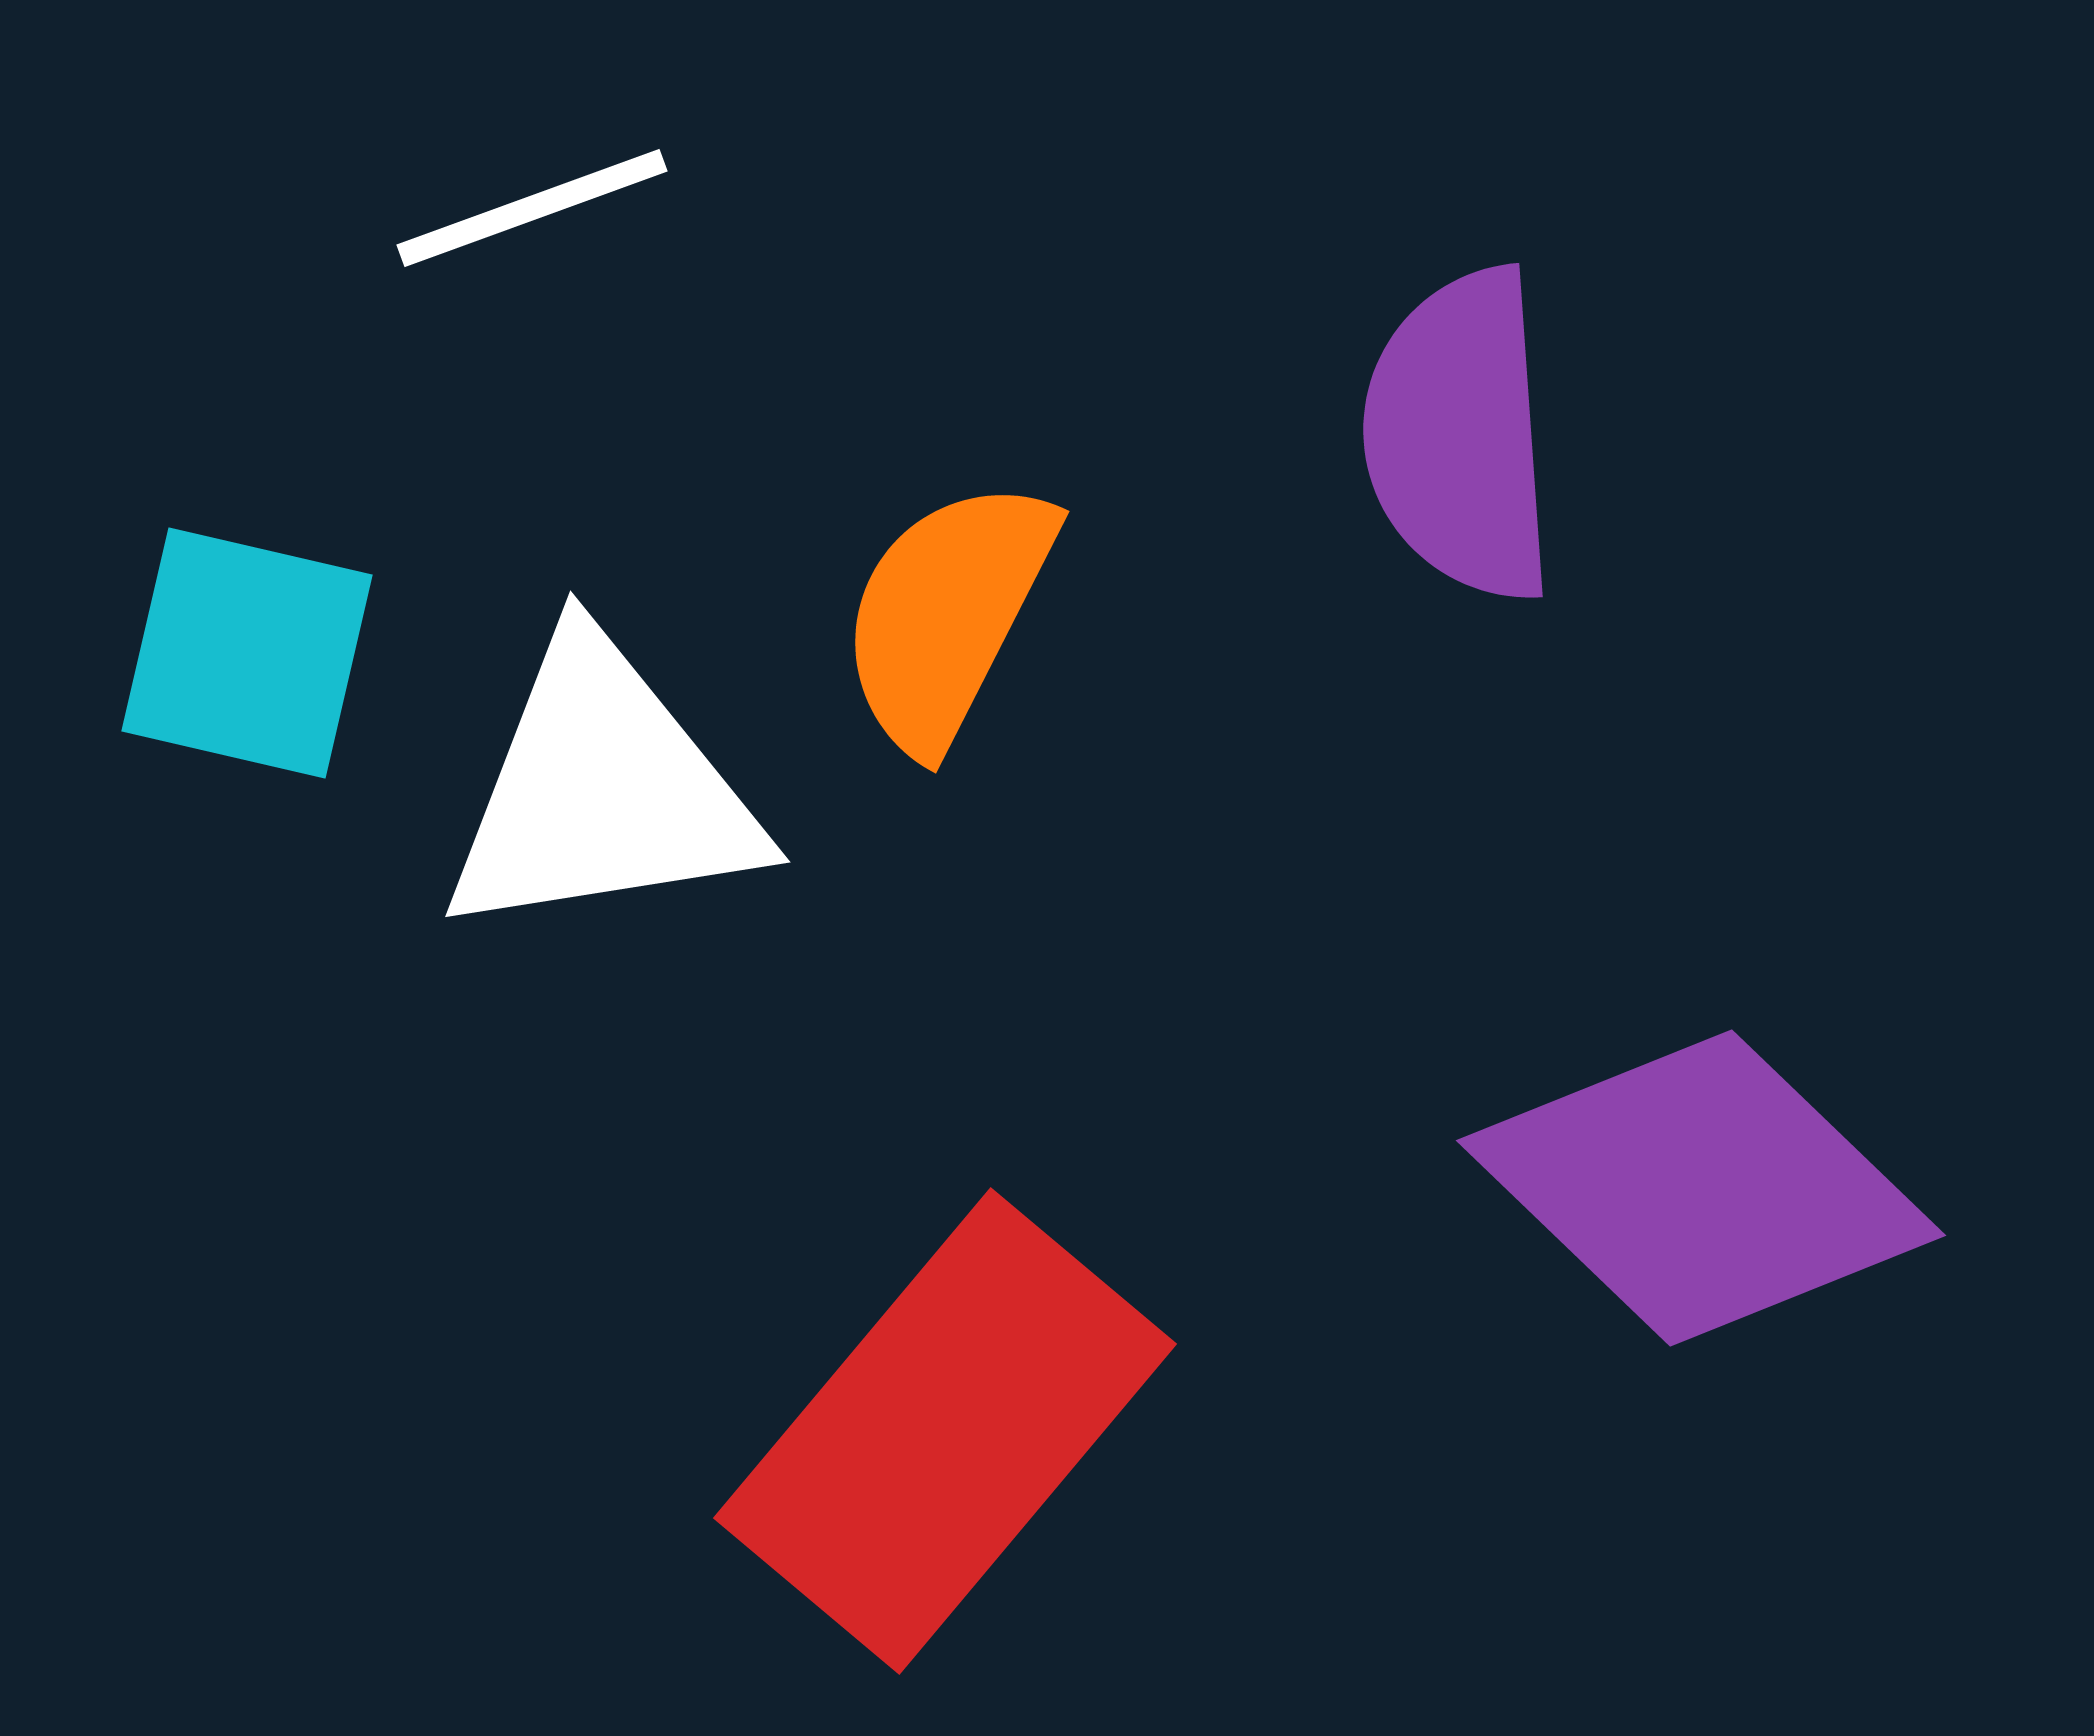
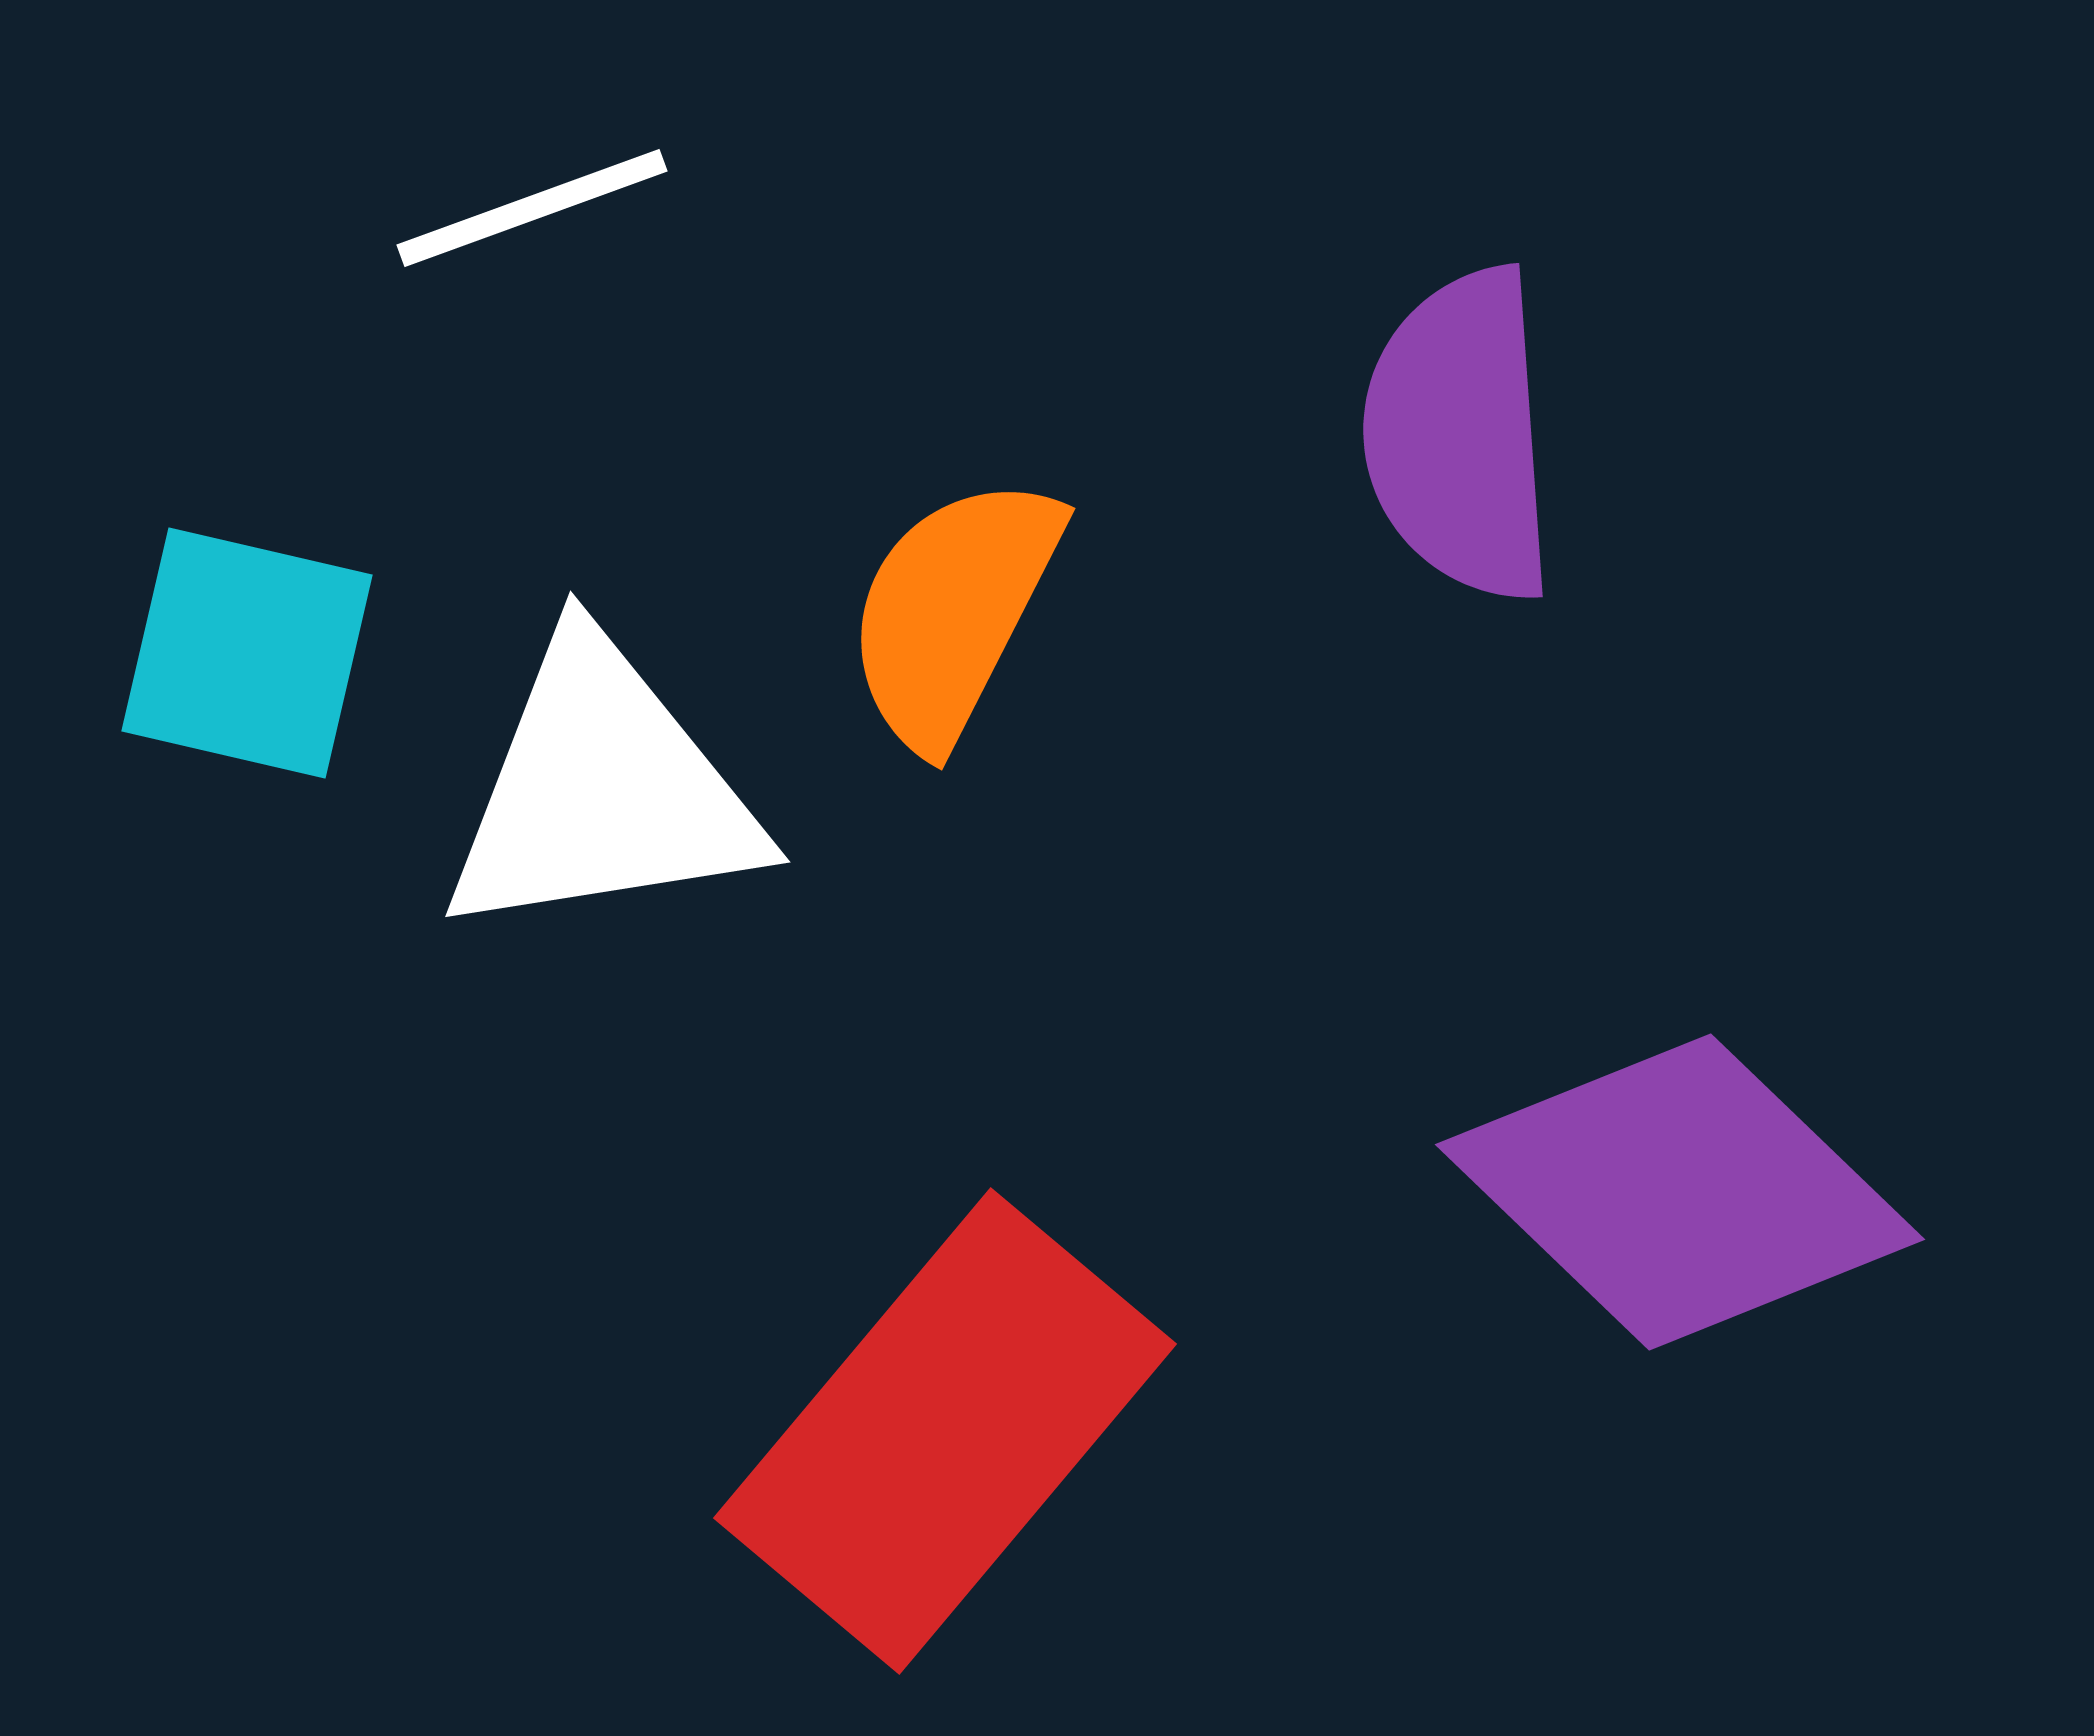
orange semicircle: moved 6 px right, 3 px up
purple diamond: moved 21 px left, 4 px down
